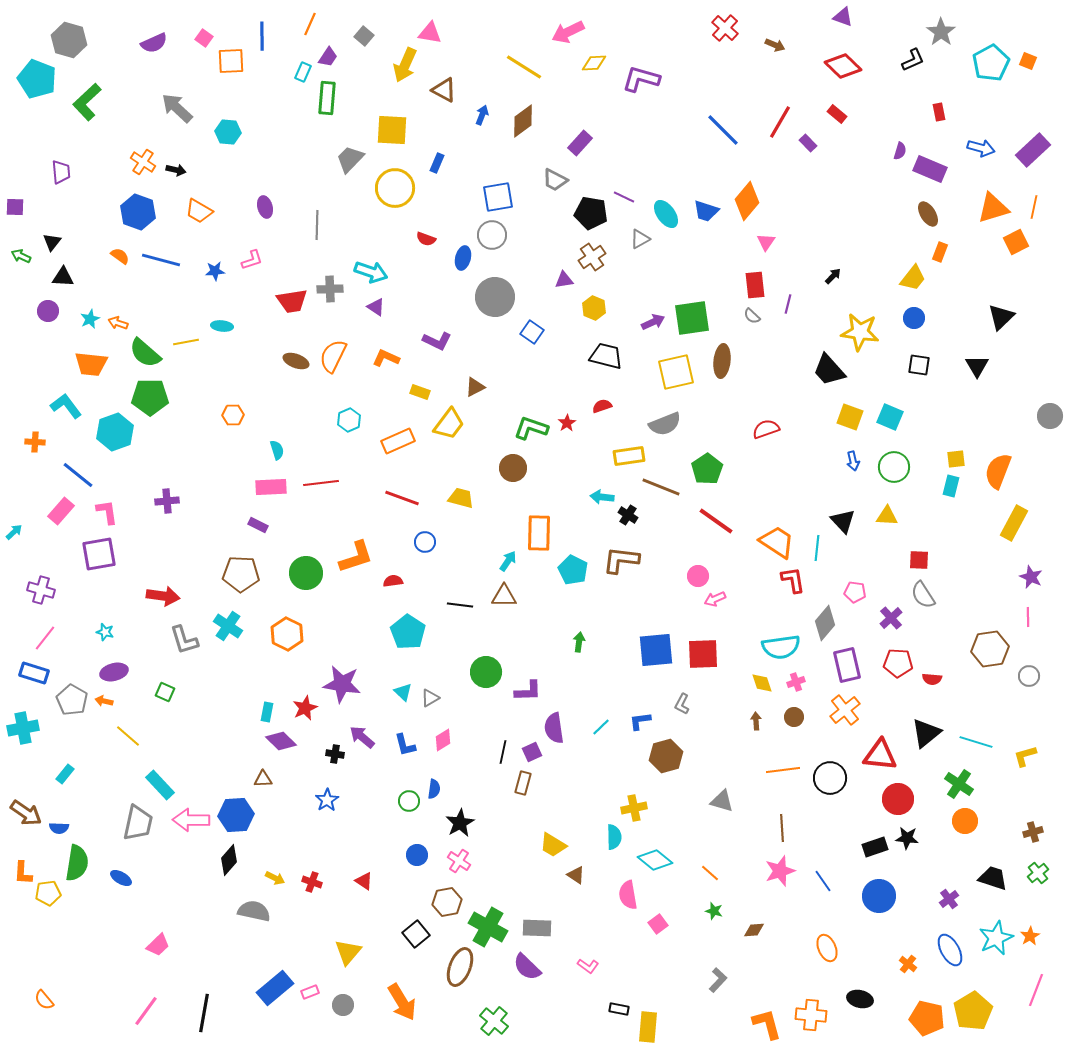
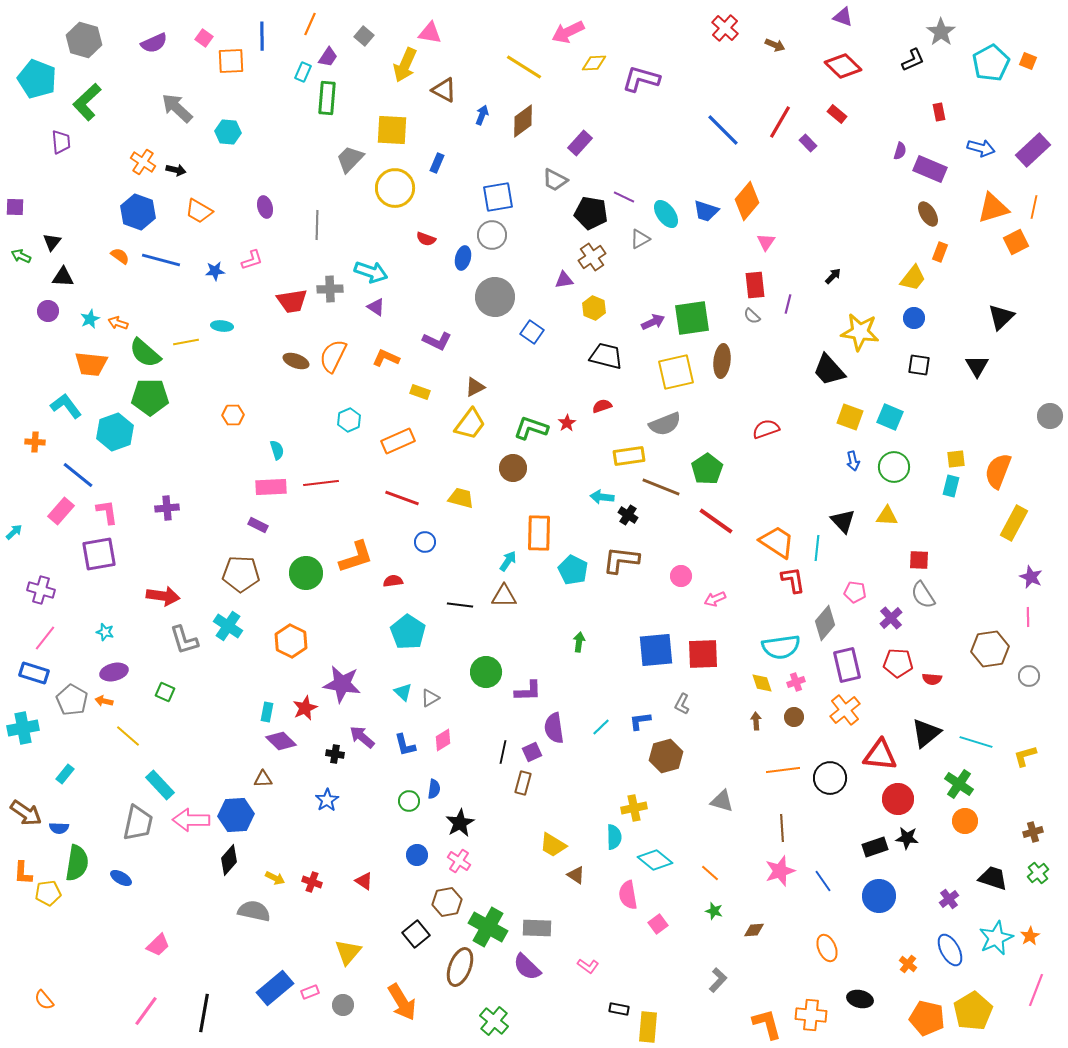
gray hexagon at (69, 40): moved 15 px right
purple trapezoid at (61, 172): moved 30 px up
yellow trapezoid at (449, 424): moved 21 px right
purple cross at (167, 501): moved 7 px down
pink circle at (698, 576): moved 17 px left
orange hexagon at (287, 634): moved 4 px right, 7 px down
